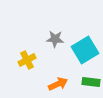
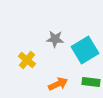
yellow cross: rotated 24 degrees counterclockwise
